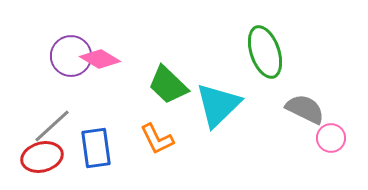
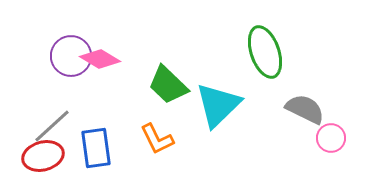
red ellipse: moved 1 px right, 1 px up
